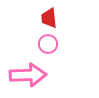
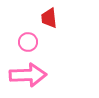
pink circle: moved 20 px left, 2 px up
